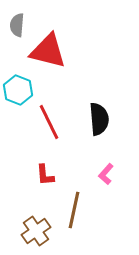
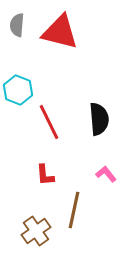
red triangle: moved 12 px right, 19 px up
pink L-shape: rotated 100 degrees clockwise
